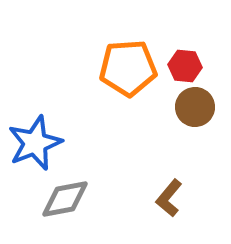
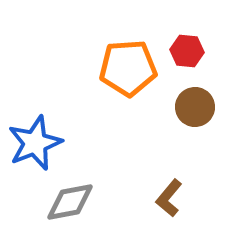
red hexagon: moved 2 px right, 15 px up
gray diamond: moved 5 px right, 3 px down
